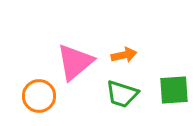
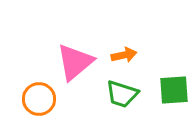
orange circle: moved 3 px down
